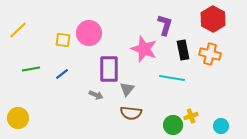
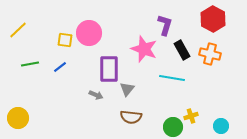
yellow square: moved 2 px right
black rectangle: moved 1 px left; rotated 18 degrees counterclockwise
green line: moved 1 px left, 5 px up
blue line: moved 2 px left, 7 px up
brown semicircle: moved 4 px down
green circle: moved 2 px down
